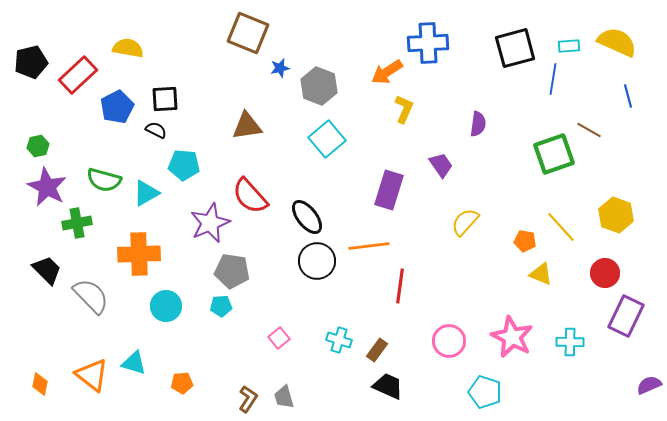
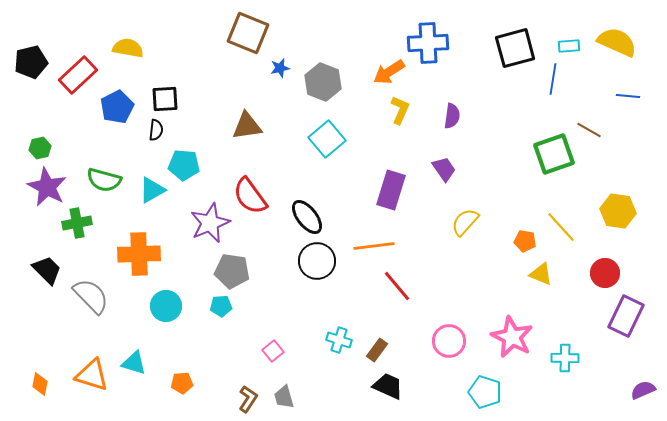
orange arrow at (387, 72): moved 2 px right
gray hexagon at (319, 86): moved 4 px right, 4 px up
blue line at (628, 96): rotated 70 degrees counterclockwise
yellow L-shape at (404, 109): moved 4 px left, 1 px down
purple semicircle at (478, 124): moved 26 px left, 8 px up
black semicircle at (156, 130): rotated 70 degrees clockwise
green hexagon at (38, 146): moved 2 px right, 2 px down
purple trapezoid at (441, 165): moved 3 px right, 4 px down
purple rectangle at (389, 190): moved 2 px right
cyan triangle at (146, 193): moved 6 px right, 3 px up
red semicircle at (250, 196): rotated 6 degrees clockwise
yellow hexagon at (616, 215): moved 2 px right, 4 px up; rotated 12 degrees counterclockwise
orange line at (369, 246): moved 5 px right
red line at (400, 286): moved 3 px left; rotated 48 degrees counterclockwise
pink square at (279, 338): moved 6 px left, 13 px down
cyan cross at (570, 342): moved 5 px left, 16 px down
orange triangle at (92, 375): rotated 21 degrees counterclockwise
purple semicircle at (649, 385): moved 6 px left, 5 px down
